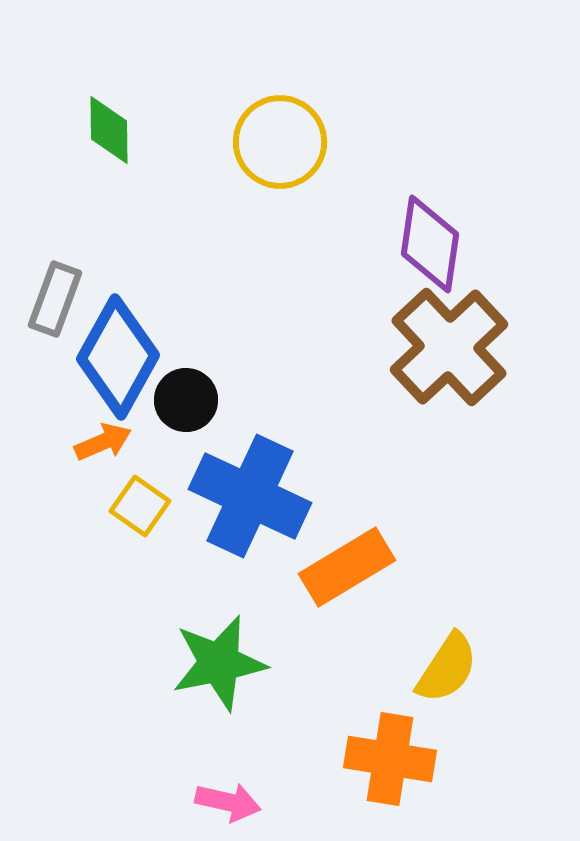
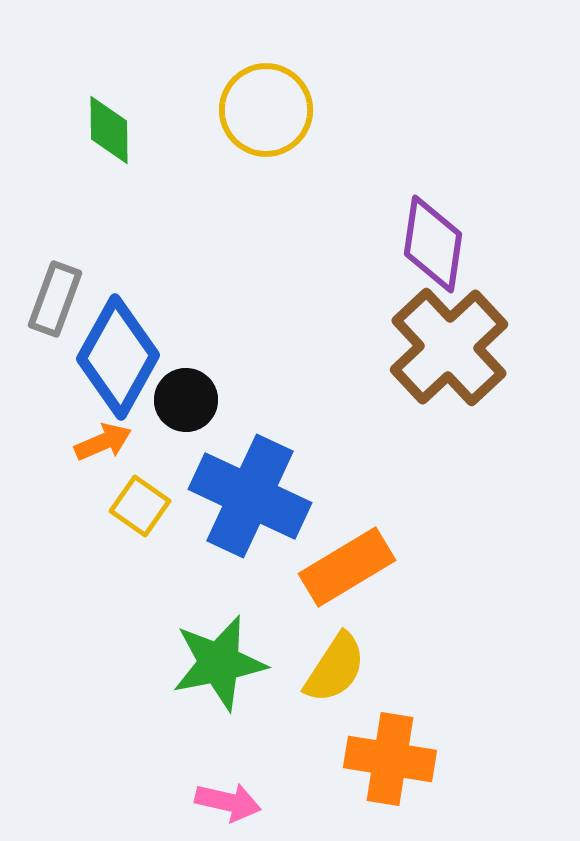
yellow circle: moved 14 px left, 32 px up
purple diamond: moved 3 px right
yellow semicircle: moved 112 px left
